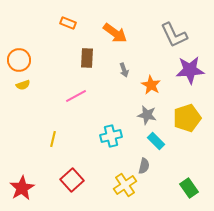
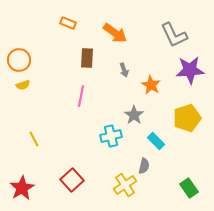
pink line: moved 5 px right; rotated 50 degrees counterclockwise
gray star: moved 13 px left; rotated 24 degrees clockwise
yellow line: moved 19 px left; rotated 42 degrees counterclockwise
